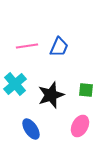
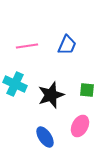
blue trapezoid: moved 8 px right, 2 px up
cyan cross: rotated 25 degrees counterclockwise
green square: moved 1 px right
blue ellipse: moved 14 px right, 8 px down
